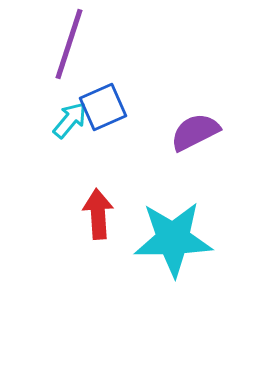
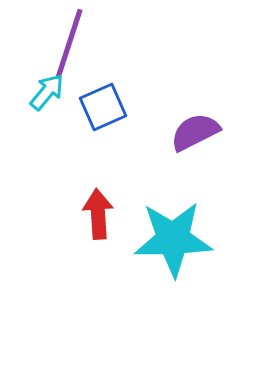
cyan arrow: moved 23 px left, 28 px up
